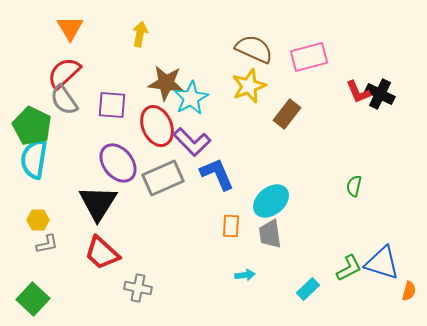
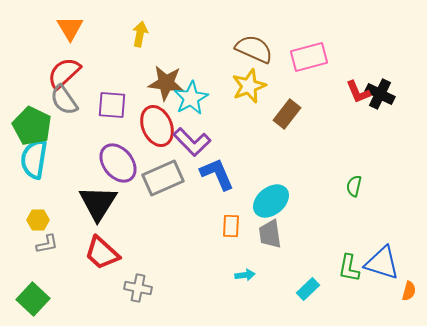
green L-shape: rotated 128 degrees clockwise
